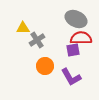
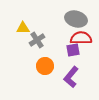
gray ellipse: rotated 10 degrees counterclockwise
purple L-shape: rotated 70 degrees clockwise
